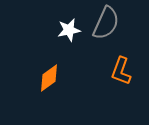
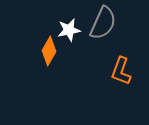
gray semicircle: moved 3 px left
orange diamond: moved 27 px up; rotated 24 degrees counterclockwise
